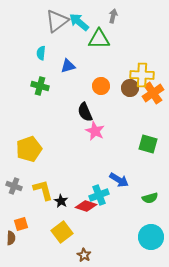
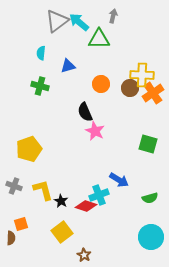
orange circle: moved 2 px up
